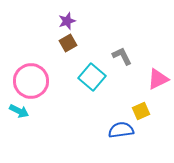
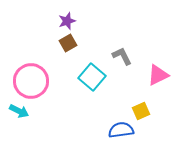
pink triangle: moved 4 px up
